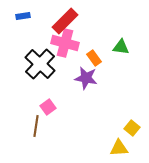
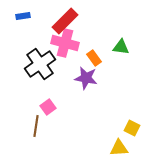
black cross: rotated 12 degrees clockwise
yellow square: rotated 14 degrees counterclockwise
